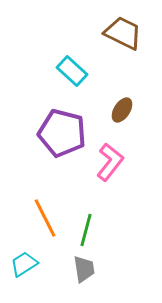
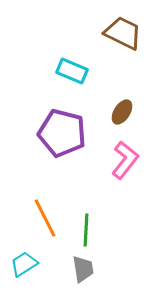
cyan rectangle: rotated 20 degrees counterclockwise
brown ellipse: moved 2 px down
pink L-shape: moved 15 px right, 2 px up
green line: rotated 12 degrees counterclockwise
gray trapezoid: moved 1 px left
